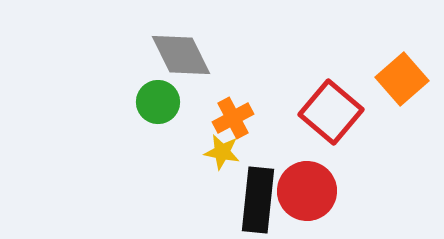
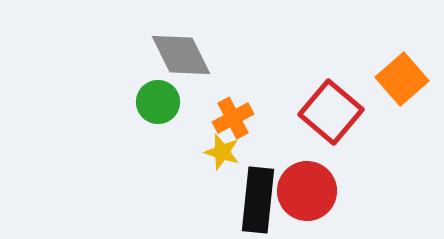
yellow star: rotated 6 degrees clockwise
